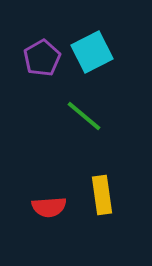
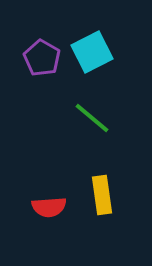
purple pentagon: rotated 12 degrees counterclockwise
green line: moved 8 px right, 2 px down
